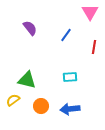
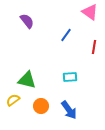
pink triangle: rotated 24 degrees counterclockwise
purple semicircle: moved 3 px left, 7 px up
blue arrow: moved 1 px left, 1 px down; rotated 120 degrees counterclockwise
